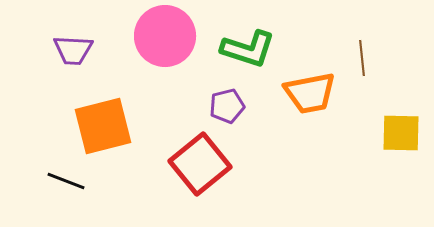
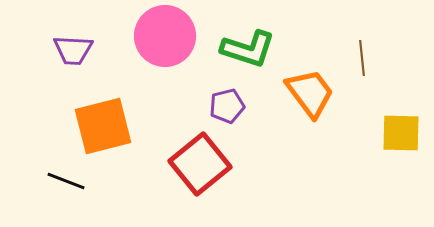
orange trapezoid: rotated 116 degrees counterclockwise
